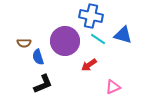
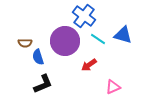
blue cross: moved 7 px left; rotated 25 degrees clockwise
brown semicircle: moved 1 px right
